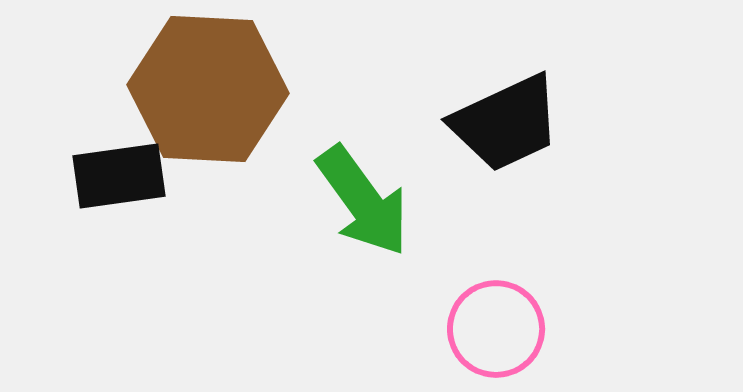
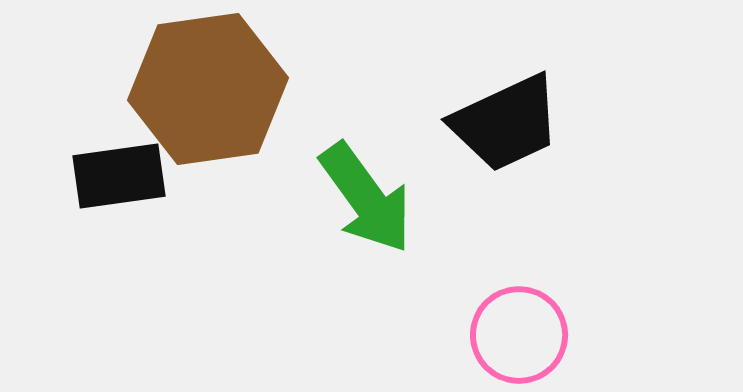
brown hexagon: rotated 11 degrees counterclockwise
green arrow: moved 3 px right, 3 px up
pink circle: moved 23 px right, 6 px down
